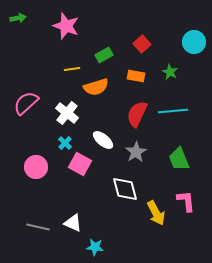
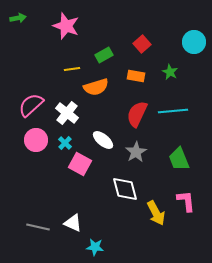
pink semicircle: moved 5 px right, 2 px down
pink circle: moved 27 px up
